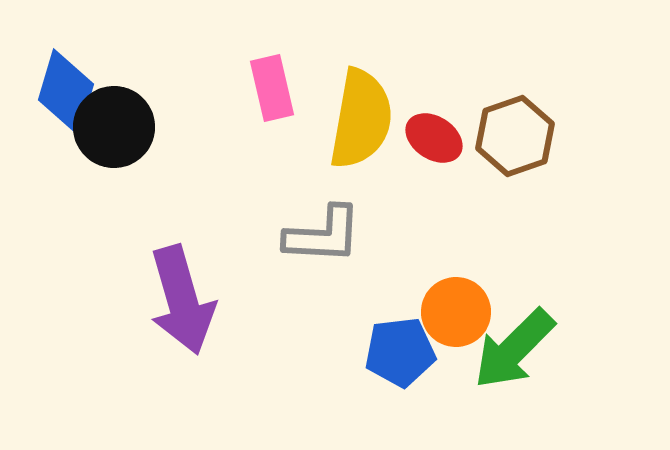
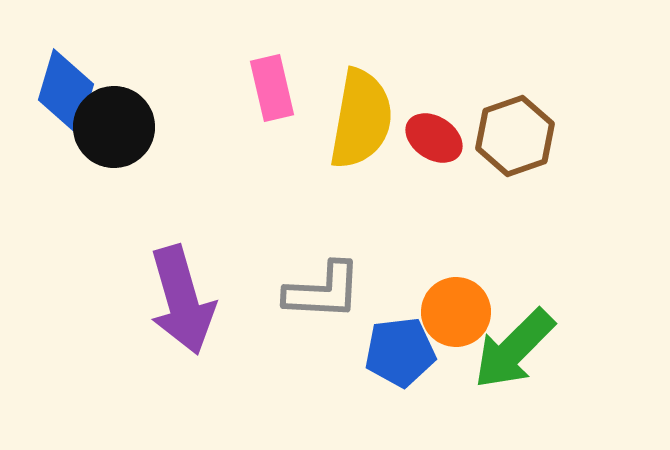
gray L-shape: moved 56 px down
